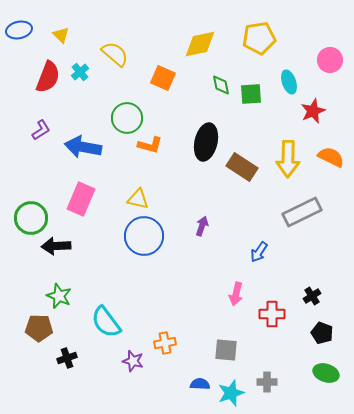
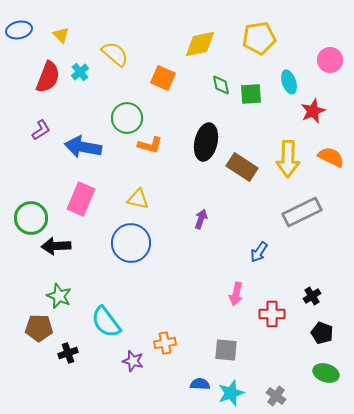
purple arrow at (202, 226): moved 1 px left, 7 px up
blue circle at (144, 236): moved 13 px left, 7 px down
black cross at (67, 358): moved 1 px right, 5 px up
gray cross at (267, 382): moved 9 px right, 14 px down; rotated 36 degrees clockwise
